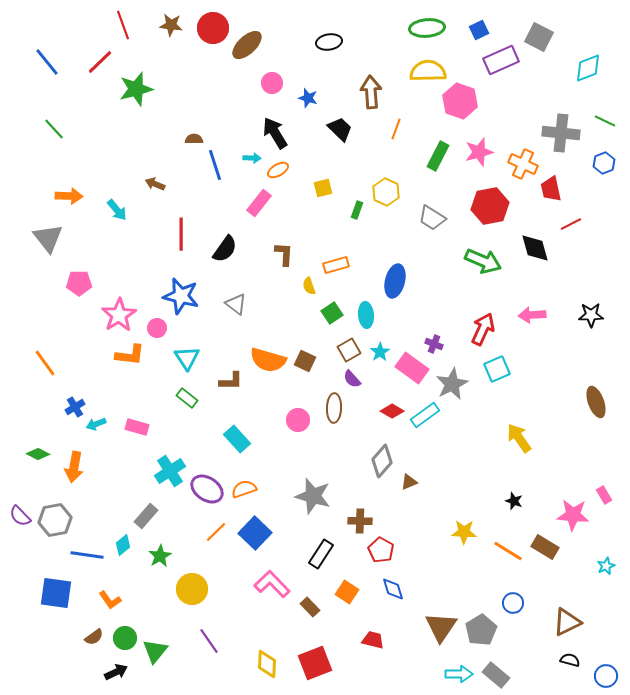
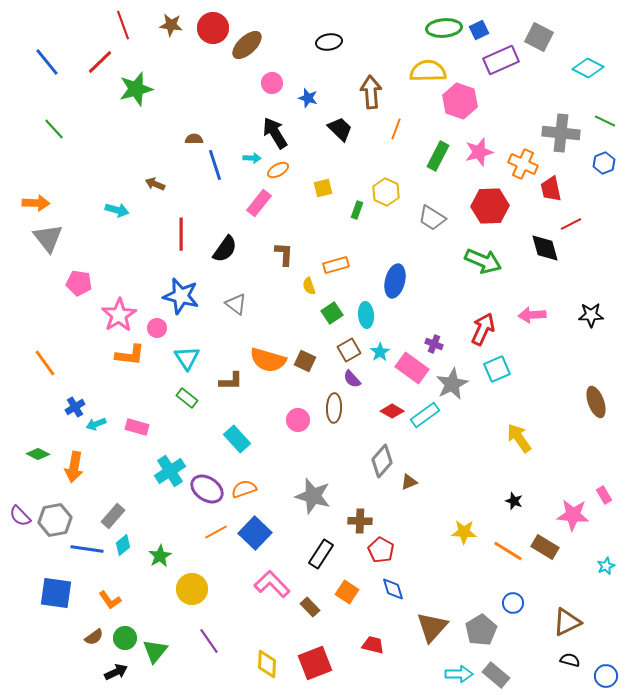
green ellipse at (427, 28): moved 17 px right
cyan diamond at (588, 68): rotated 48 degrees clockwise
orange arrow at (69, 196): moved 33 px left, 7 px down
red hexagon at (490, 206): rotated 9 degrees clockwise
cyan arrow at (117, 210): rotated 35 degrees counterclockwise
black diamond at (535, 248): moved 10 px right
pink pentagon at (79, 283): rotated 10 degrees clockwise
gray rectangle at (146, 516): moved 33 px left
orange line at (216, 532): rotated 15 degrees clockwise
blue line at (87, 555): moved 6 px up
brown triangle at (441, 627): moved 9 px left; rotated 8 degrees clockwise
red trapezoid at (373, 640): moved 5 px down
